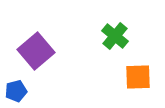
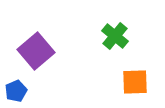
orange square: moved 3 px left, 5 px down
blue pentagon: rotated 10 degrees counterclockwise
